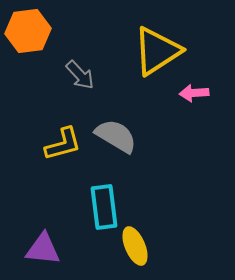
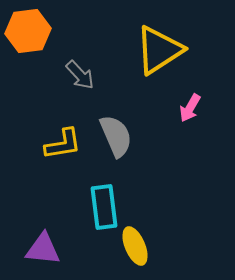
yellow triangle: moved 2 px right, 1 px up
pink arrow: moved 4 px left, 15 px down; rotated 56 degrees counterclockwise
gray semicircle: rotated 36 degrees clockwise
yellow L-shape: rotated 6 degrees clockwise
